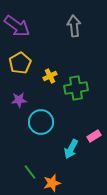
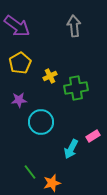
pink rectangle: moved 1 px left
